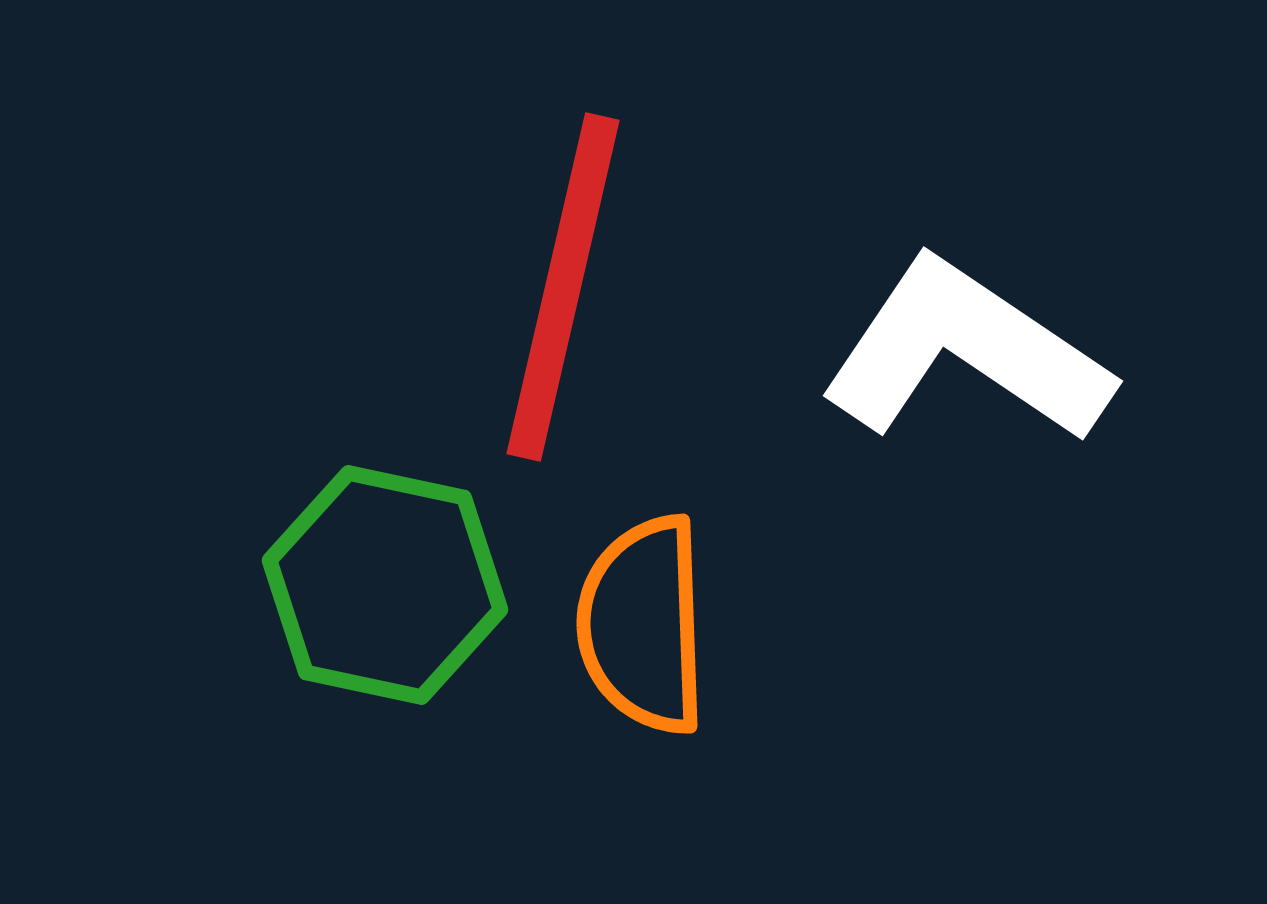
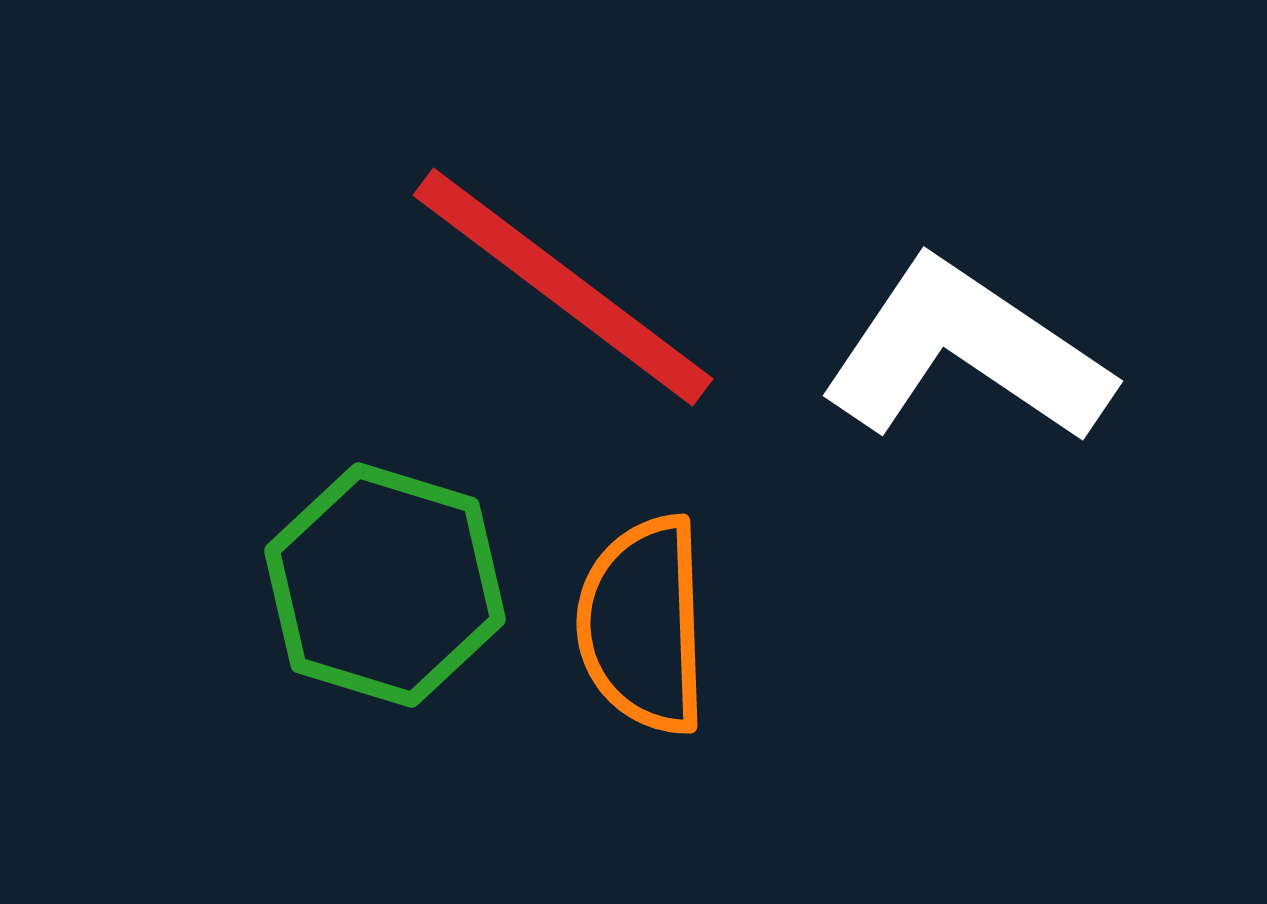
red line: rotated 66 degrees counterclockwise
green hexagon: rotated 5 degrees clockwise
